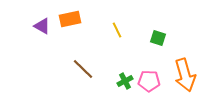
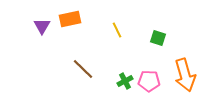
purple triangle: rotated 30 degrees clockwise
